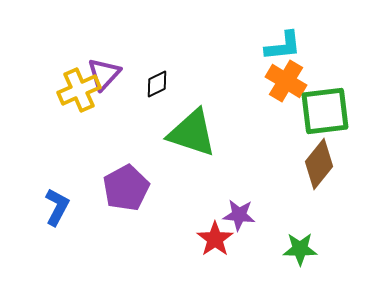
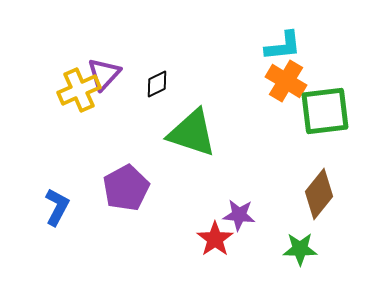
brown diamond: moved 30 px down
